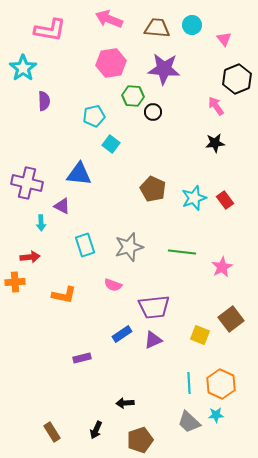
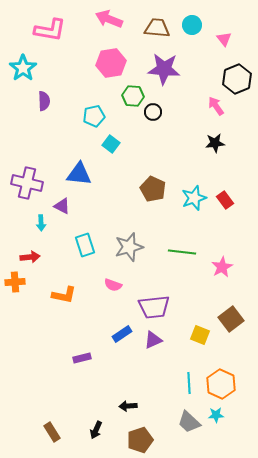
black arrow at (125, 403): moved 3 px right, 3 px down
